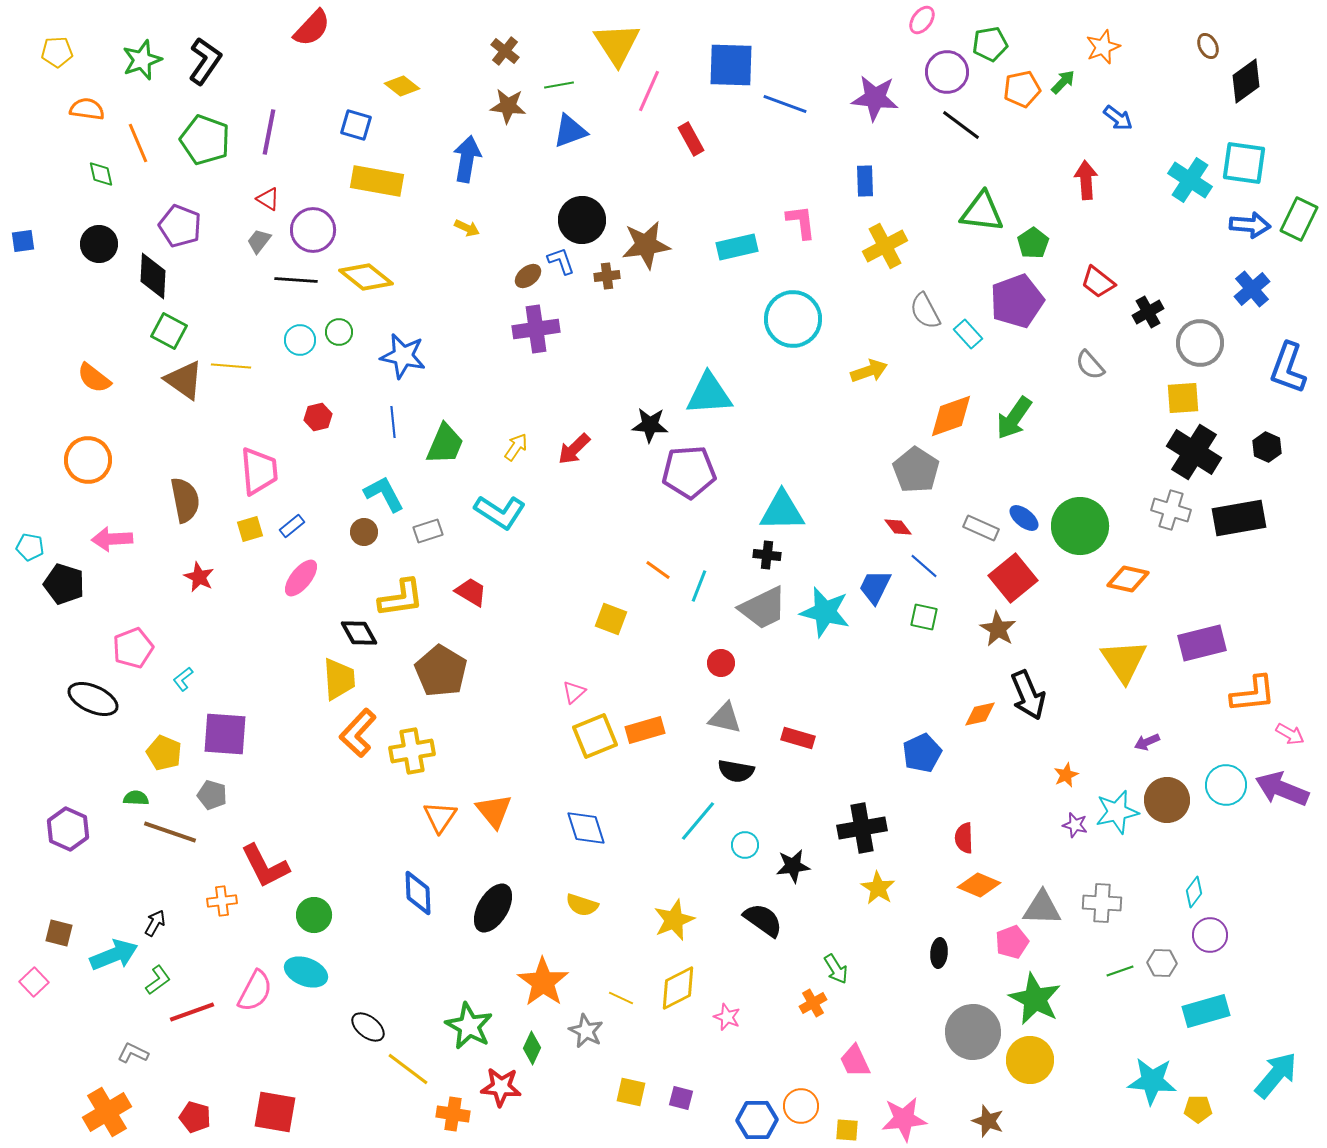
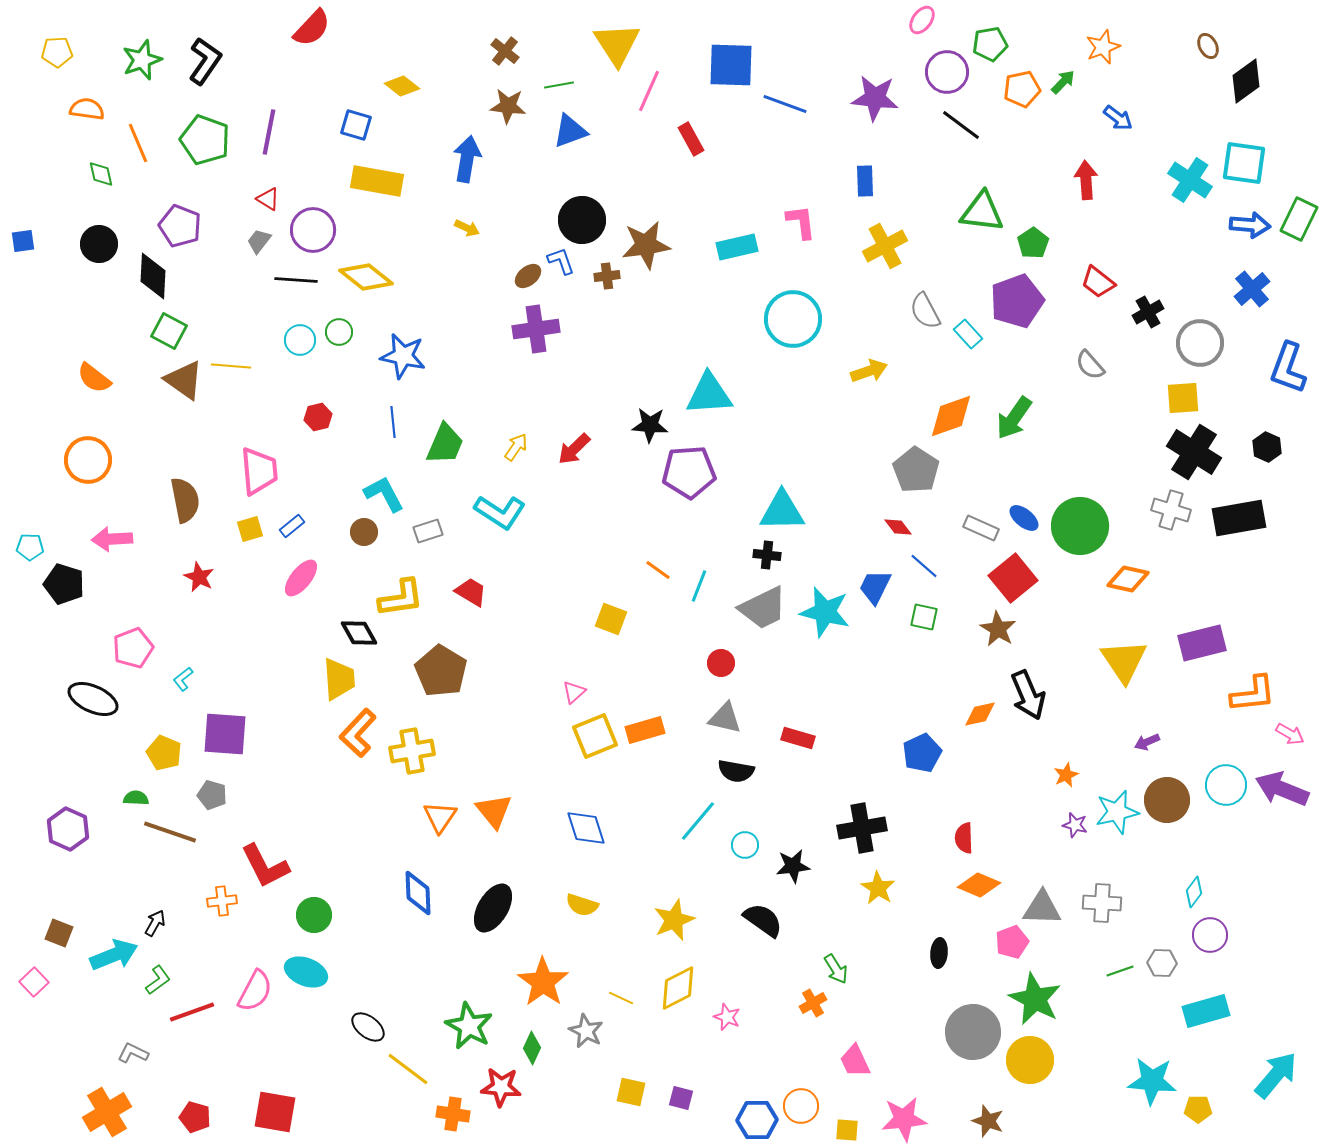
cyan pentagon at (30, 547): rotated 8 degrees counterclockwise
brown square at (59, 933): rotated 8 degrees clockwise
